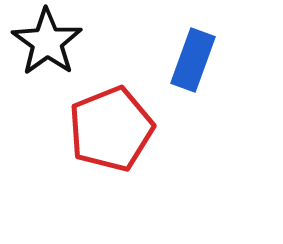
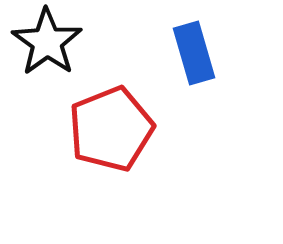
blue rectangle: moved 1 px right, 7 px up; rotated 36 degrees counterclockwise
